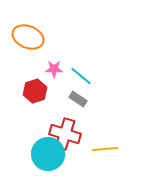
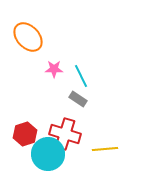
orange ellipse: rotated 24 degrees clockwise
cyan line: rotated 25 degrees clockwise
red hexagon: moved 10 px left, 43 px down
